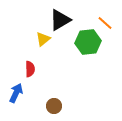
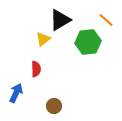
orange line: moved 1 px right, 3 px up
red semicircle: moved 6 px right
